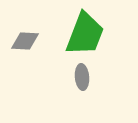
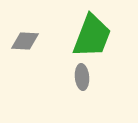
green trapezoid: moved 7 px right, 2 px down
